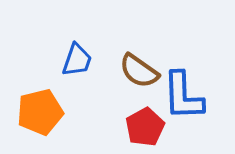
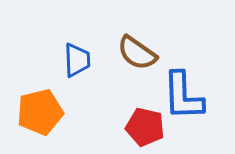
blue trapezoid: rotated 21 degrees counterclockwise
brown semicircle: moved 2 px left, 18 px up
red pentagon: rotated 30 degrees counterclockwise
